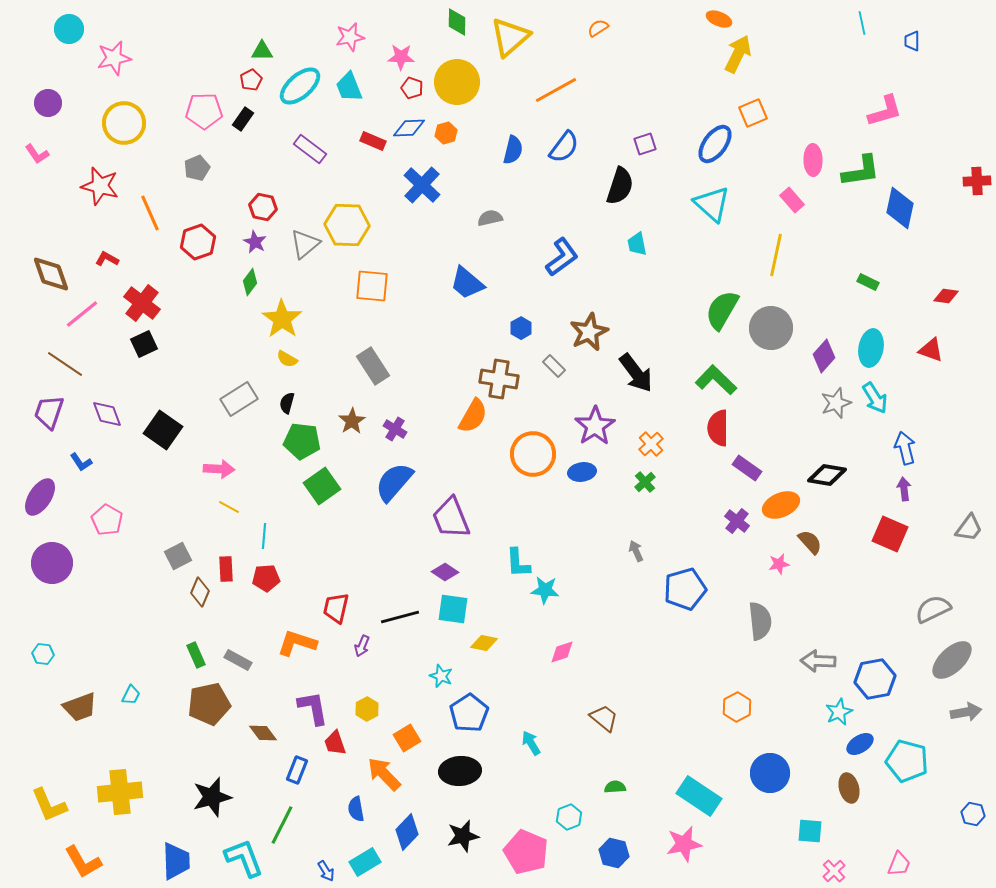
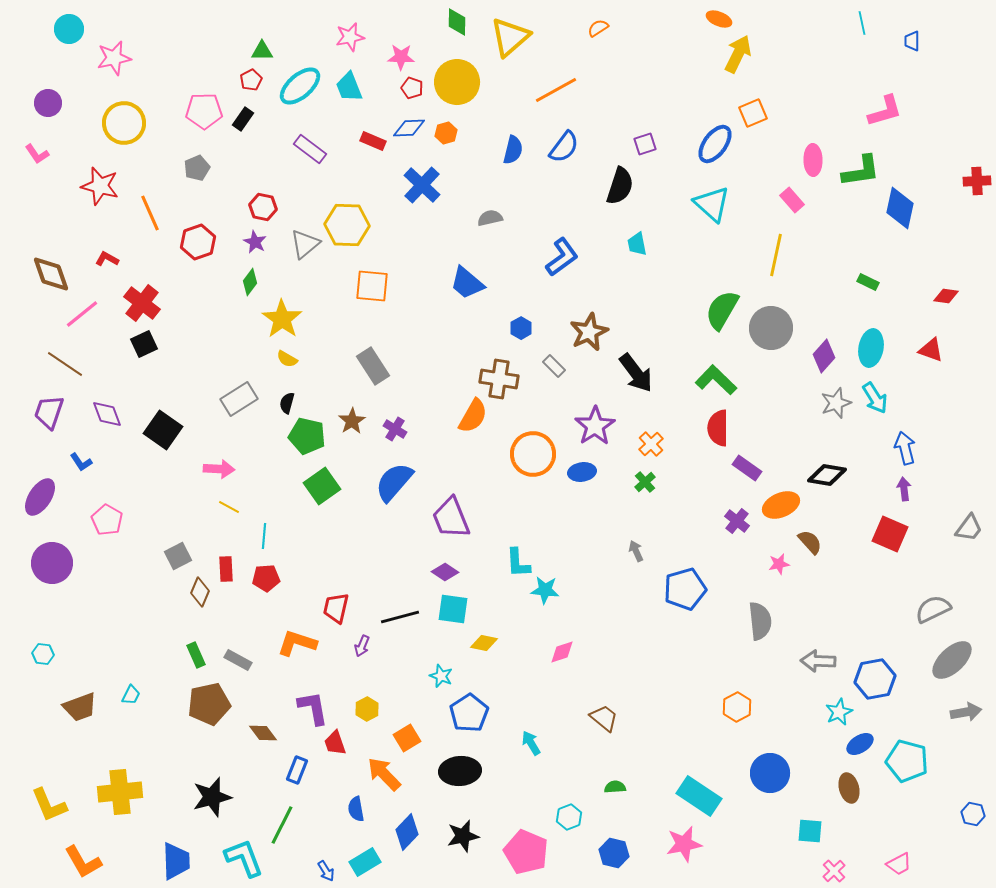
green pentagon at (302, 441): moved 5 px right, 5 px up; rotated 6 degrees clockwise
pink trapezoid at (899, 864): rotated 40 degrees clockwise
